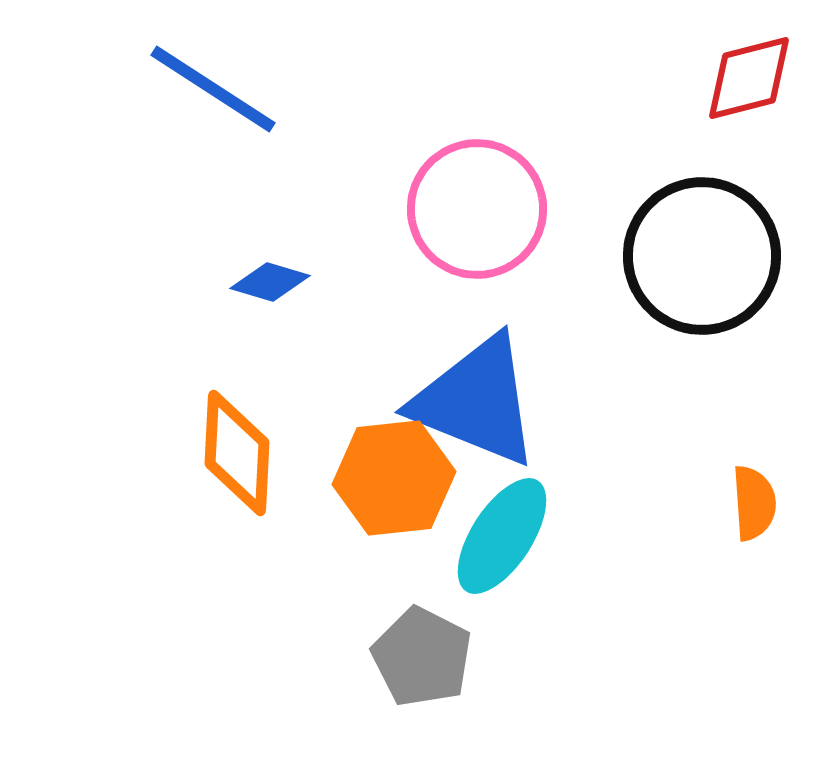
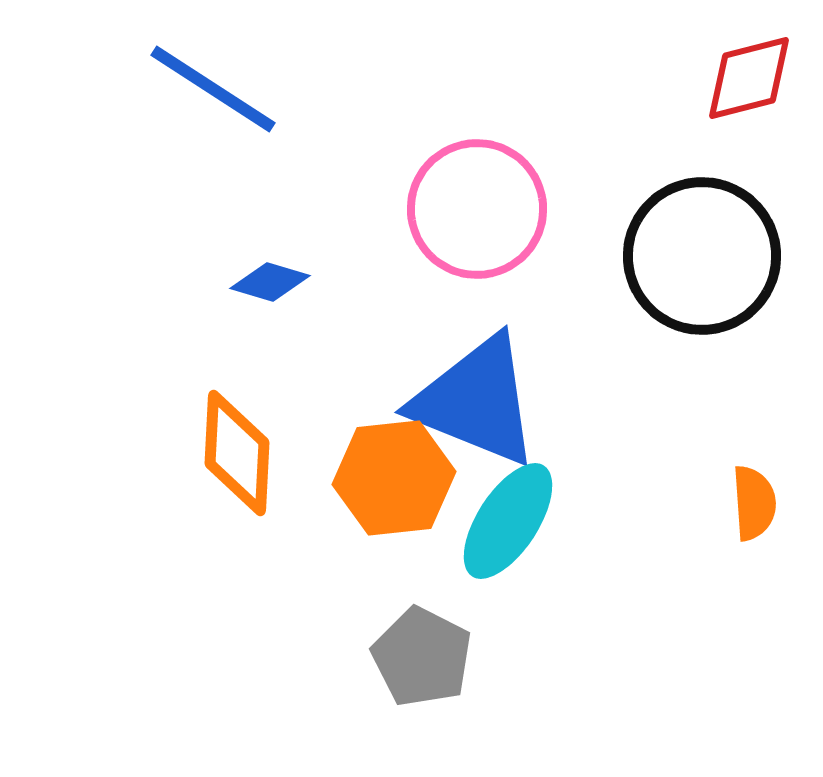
cyan ellipse: moved 6 px right, 15 px up
